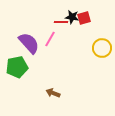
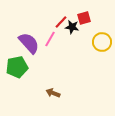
black star: moved 10 px down
red line: rotated 48 degrees counterclockwise
yellow circle: moved 6 px up
